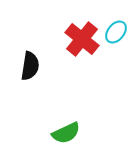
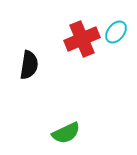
red cross: rotated 28 degrees clockwise
black semicircle: moved 1 px left, 1 px up
